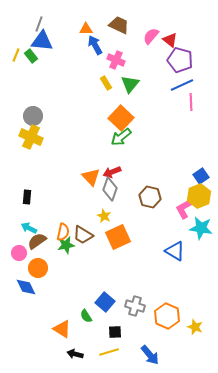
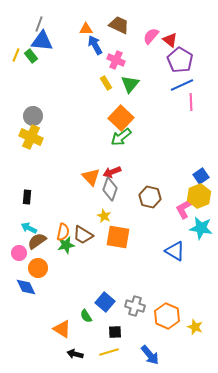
purple pentagon at (180, 60): rotated 15 degrees clockwise
orange square at (118, 237): rotated 35 degrees clockwise
